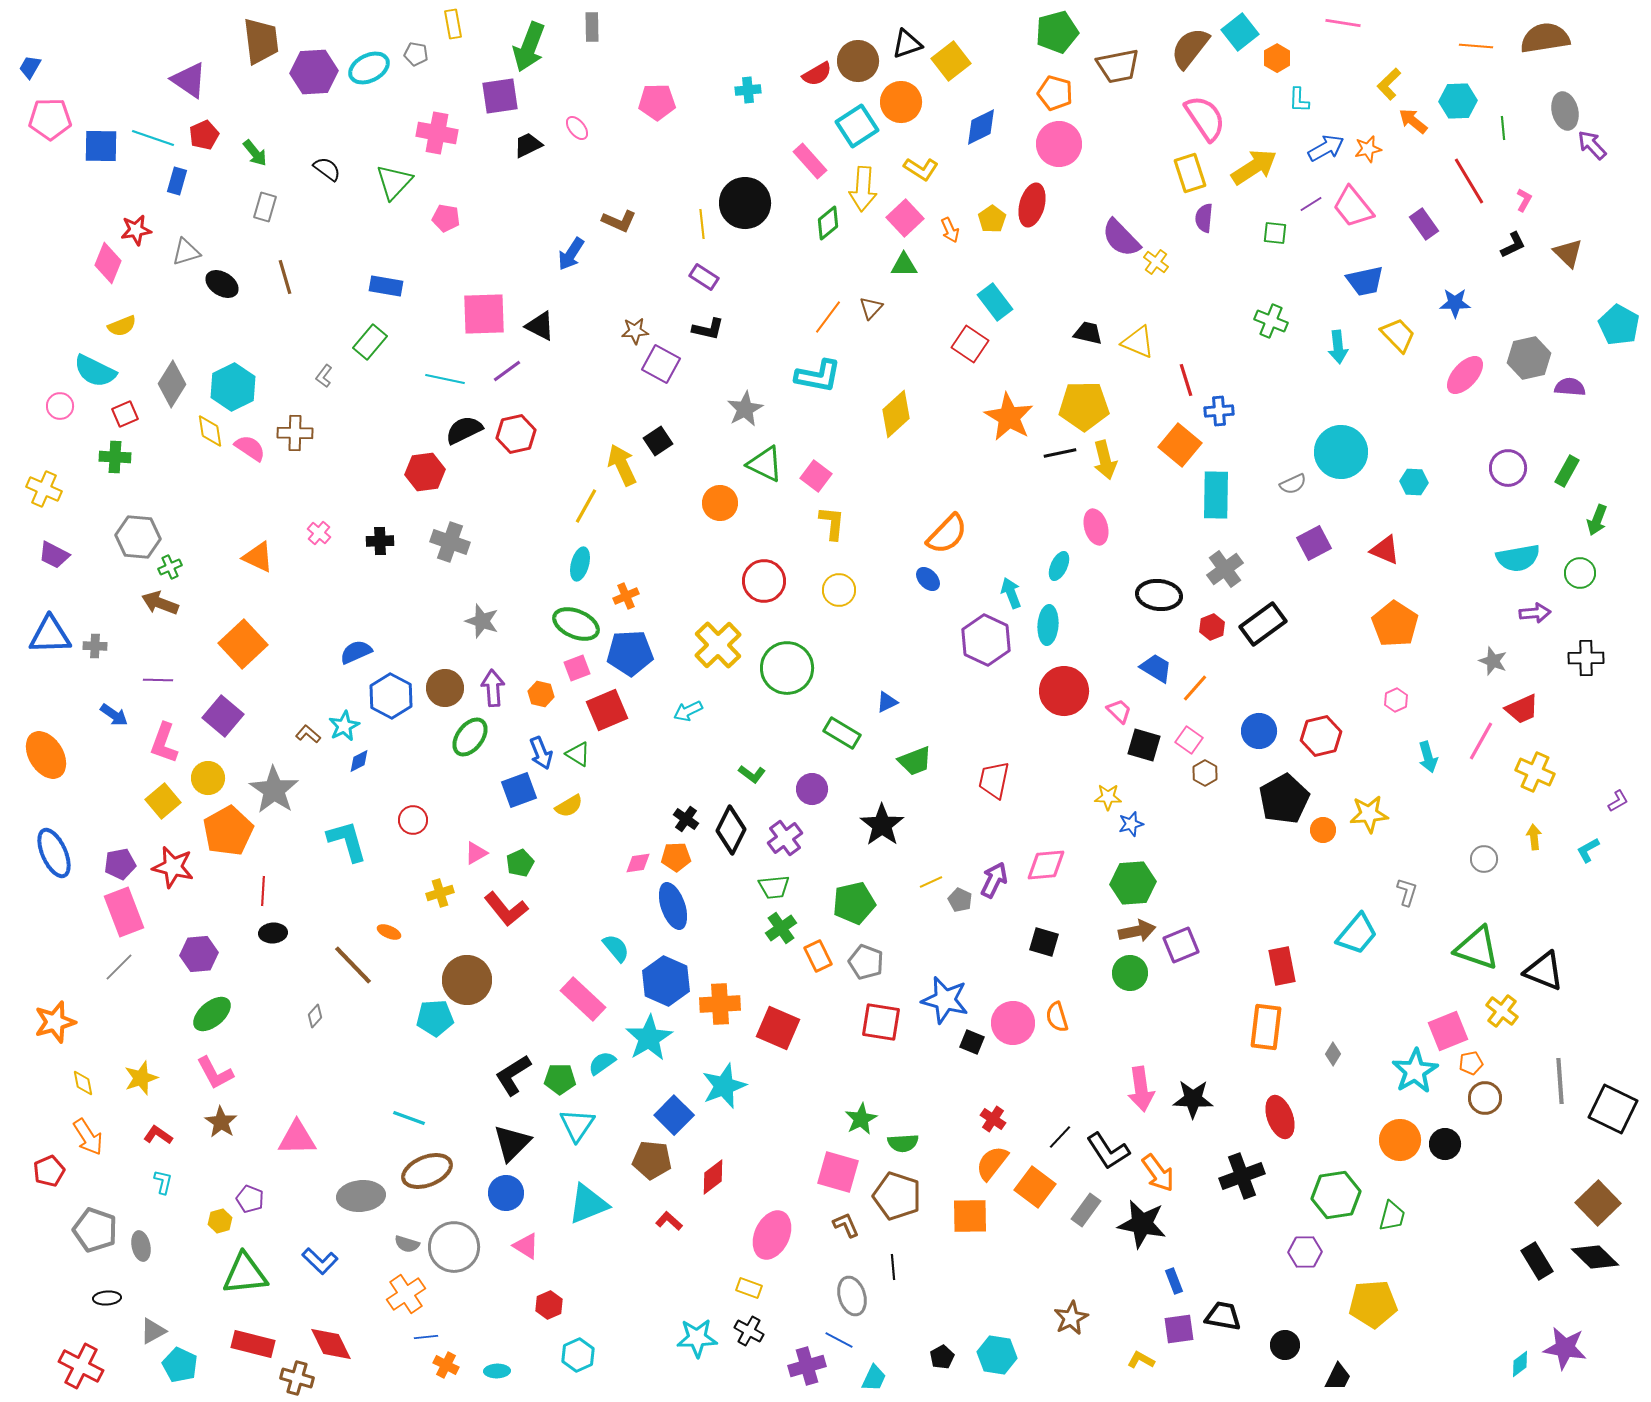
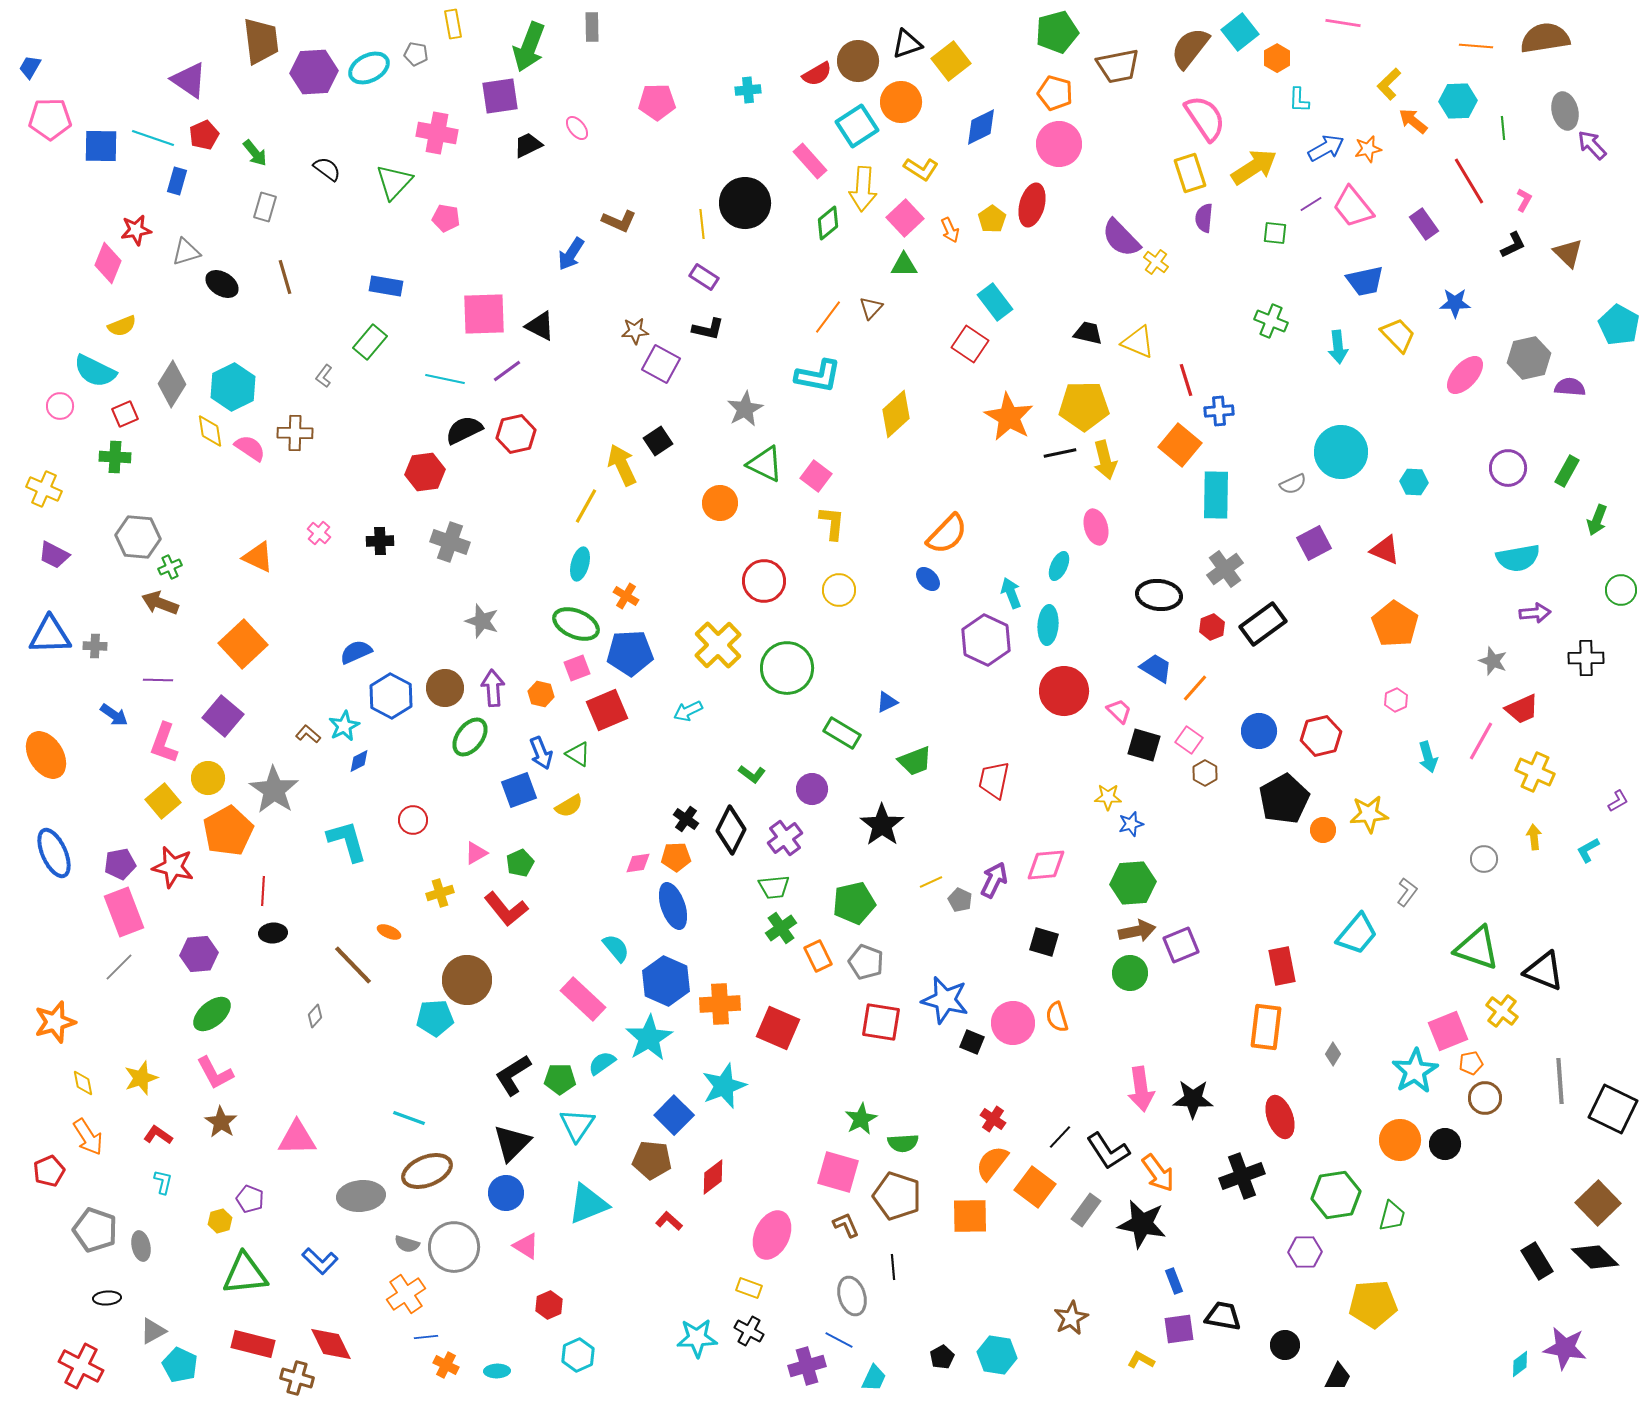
green circle at (1580, 573): moved 41 px right, 17 px down
orange cross at (626, 596): rotated 35 degrees counterclockwise
gray L-shape at (1407, 892): rotated 20 degrees clockwise
